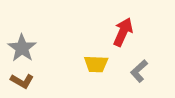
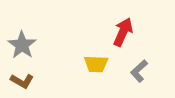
gray star: moved 3 px up
